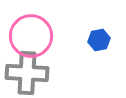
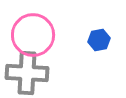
pink circle: moved 2 px right, 1 px up
